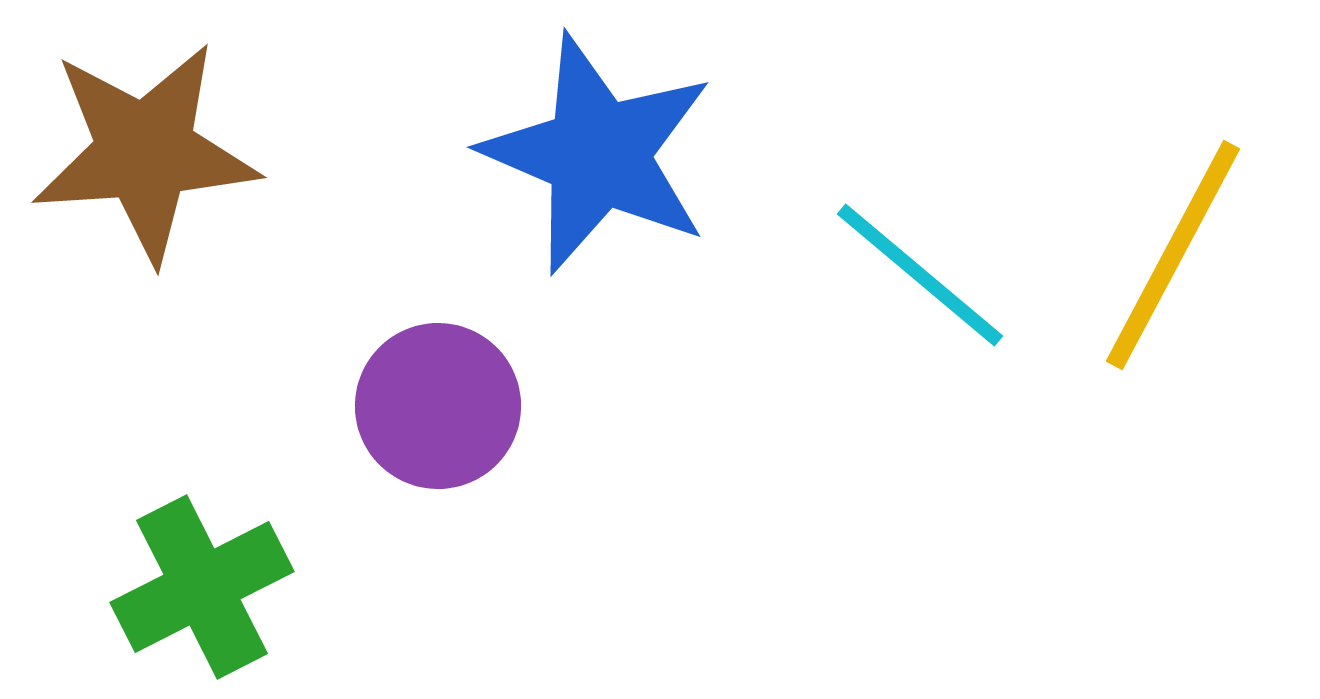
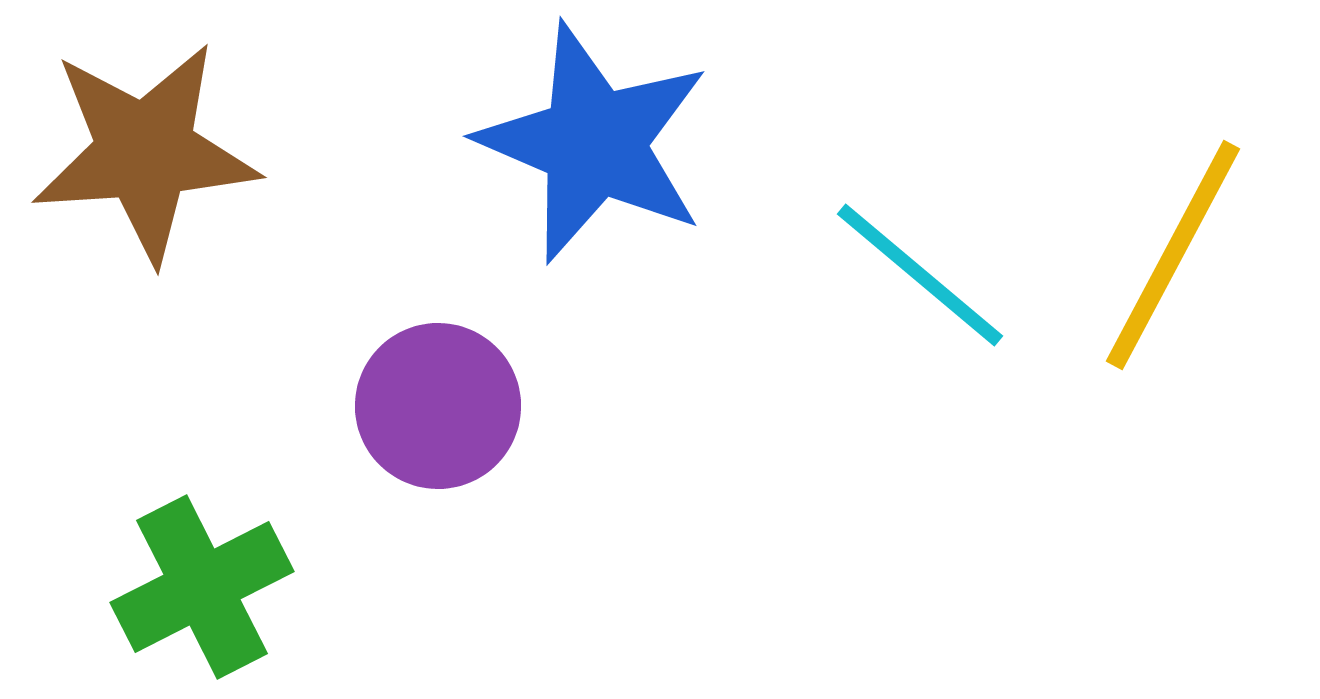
blue star: moved 4 px left, 11 px up
